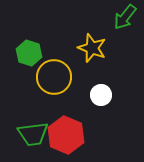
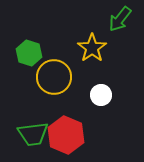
green arrow: moved 5 px left, 2 px down
yellow star: rotated 16 degrees clockwise
